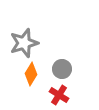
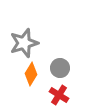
gray circle: moved 2 px left, 1 px up
